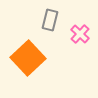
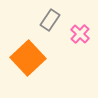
gray rectangle: rotated 20 degrees clockwise
